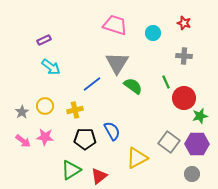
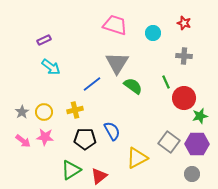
yellow circle: moved 1 px left, 6 px down
